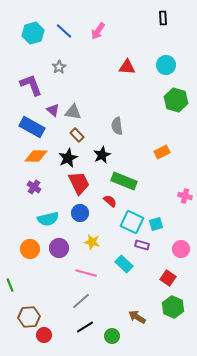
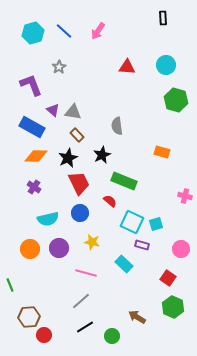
orange rectangle at (162, 152): rotated 42 degrees clockwise
